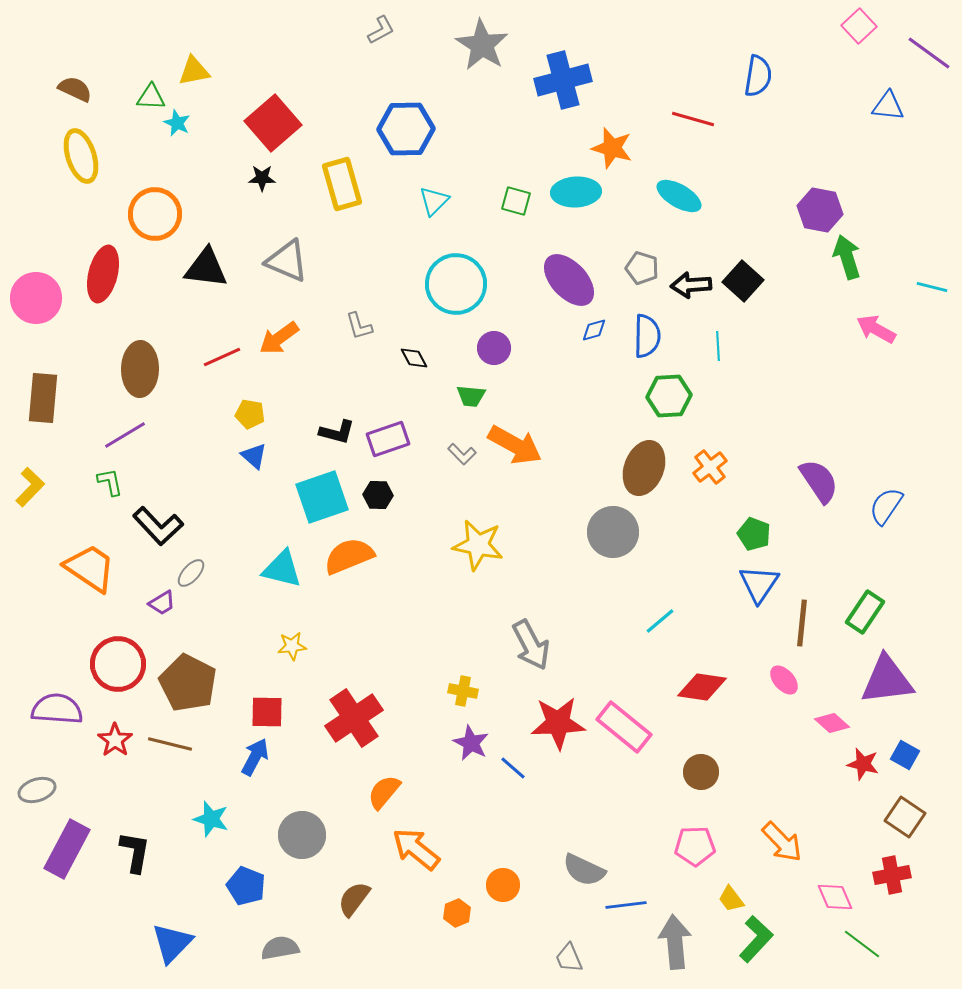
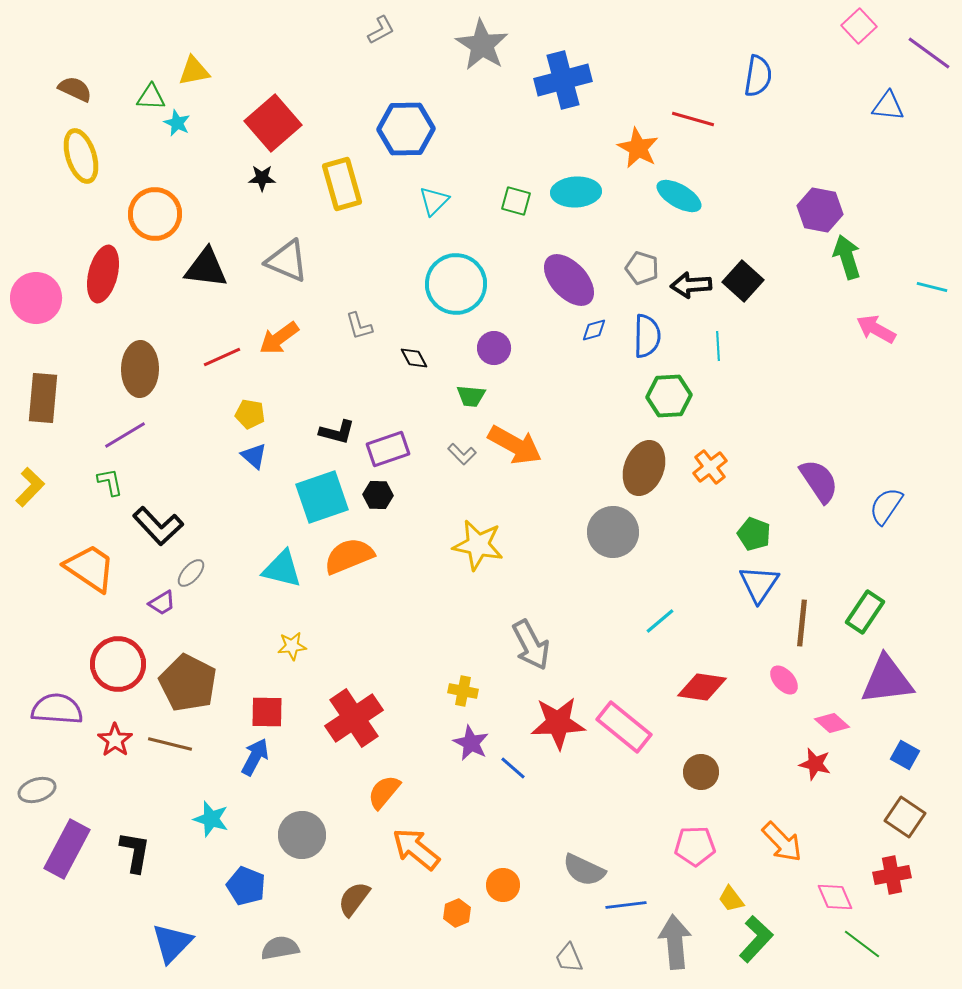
orange star at (612, 148): moved 26 px right; rotated 12 degrees clockwise
purple rectangle at (388, 439): moved 10 px down
red star at (863, 764): moved 48 px left
